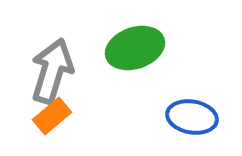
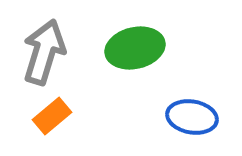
green ellipse: rotated 6 degrees clockwise
gray arrow: moved 8 px left, 19 px up
